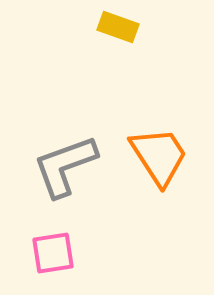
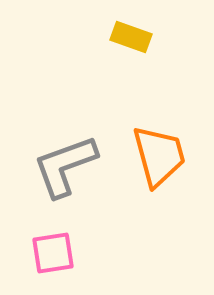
yellow rectangle: moved 13 px right, 10 px down
orange trapezoid: rotated 18 degrees clockwise
